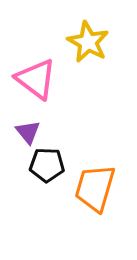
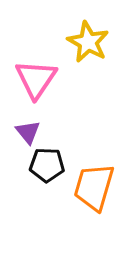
pink triangle: rotated 27 degrees clockwise
orange trapezoid: moved 1 px left, 1 px up
